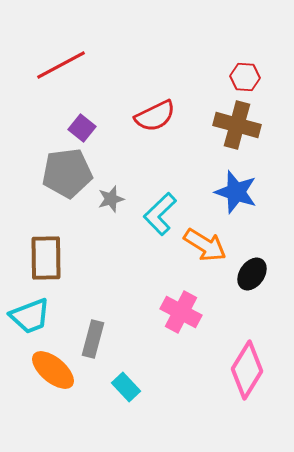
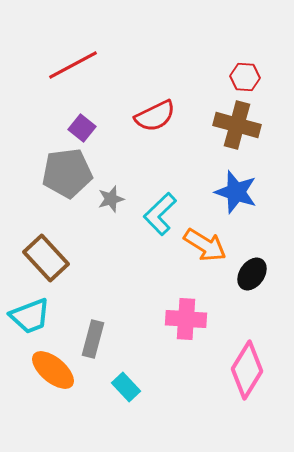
red line: moved 12 px right
brown rectangle: rotated 42 degrees counterclockwise
pink cross: moved 5 px right, 7 px down; rotated 24 degrees counterclockwise
